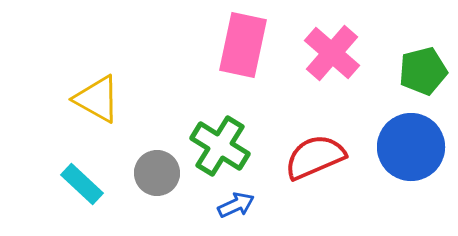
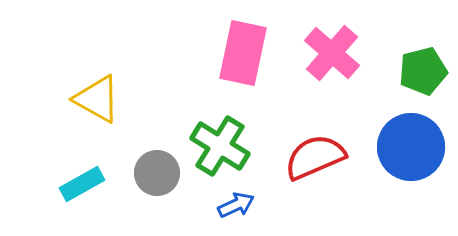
pink rectangle: moved 8 px down
cyan rectangle: rotated 72 degrees counterclockwise
